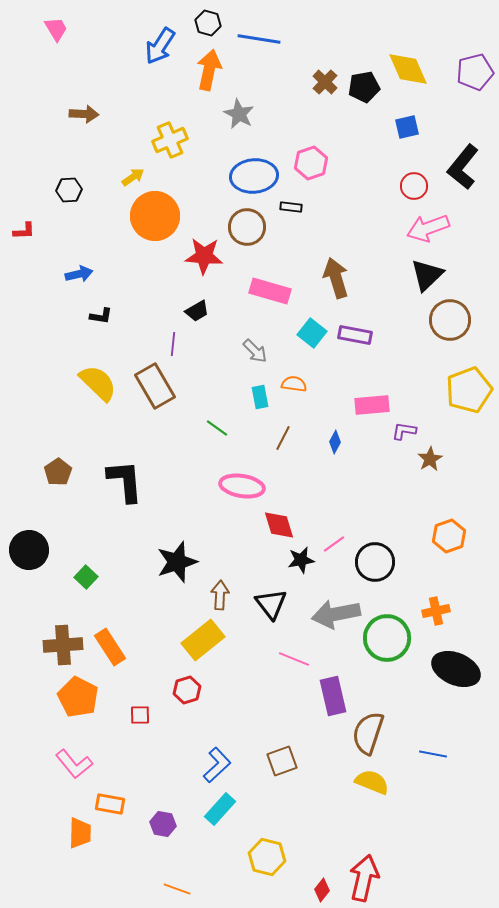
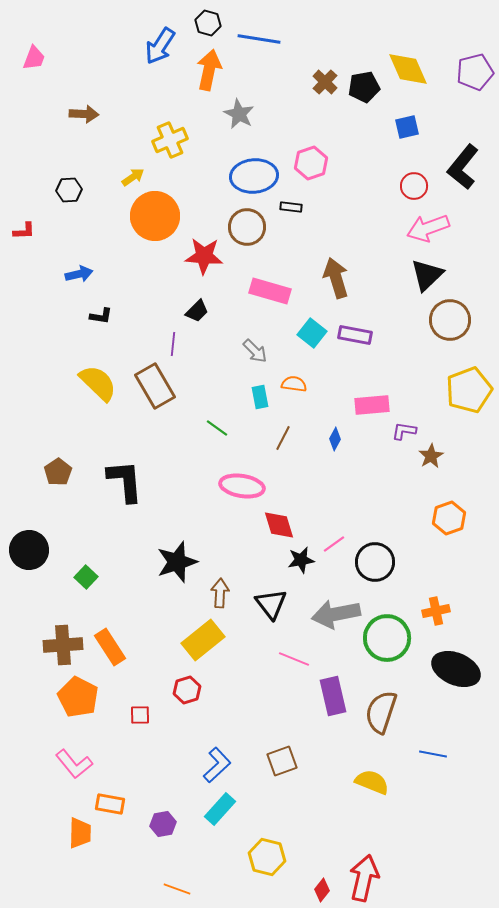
pink trapezoid at (56, 29): moved 22 px left, 29 px down; rotated 52 degrees clockwise
black trapezoid at (197, 311): rotated 15 degrees counterclockwise
blue diamond at (335, 442): moved 3 px up
brown star at (430, 459): moved 1 px right, 3 px up
orange hexagon at (449, 536): moved 18 px up
brown arrow at (220, 595): moved 2 px up
brown semicircle at (368, 733): moved 13 px right, 21 px up
purple hexagon at (163, 824): rotated 20 degrees counterclockwise
